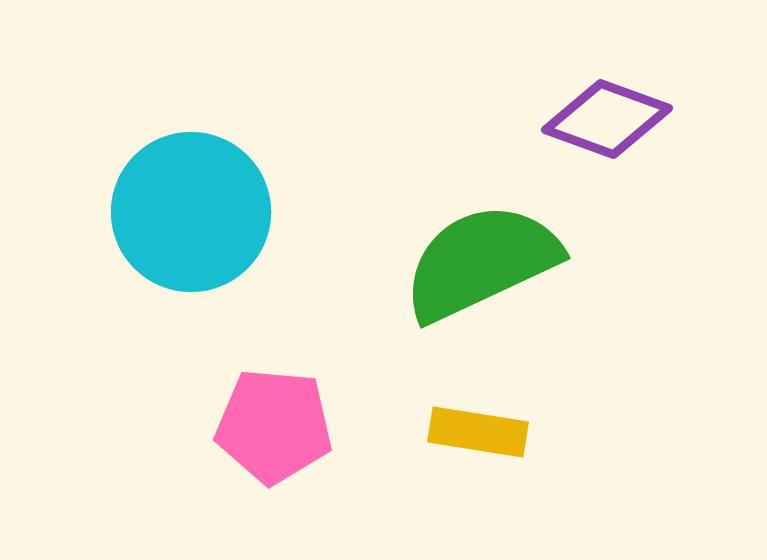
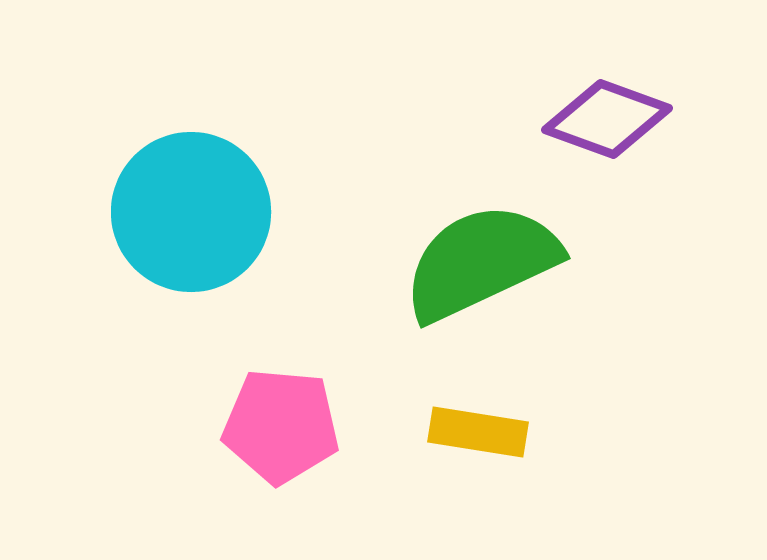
pink pentagon: moved 7 px right
